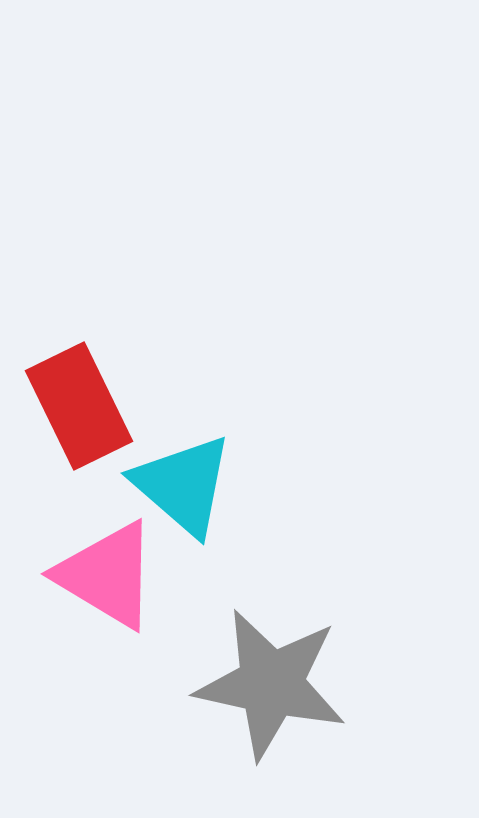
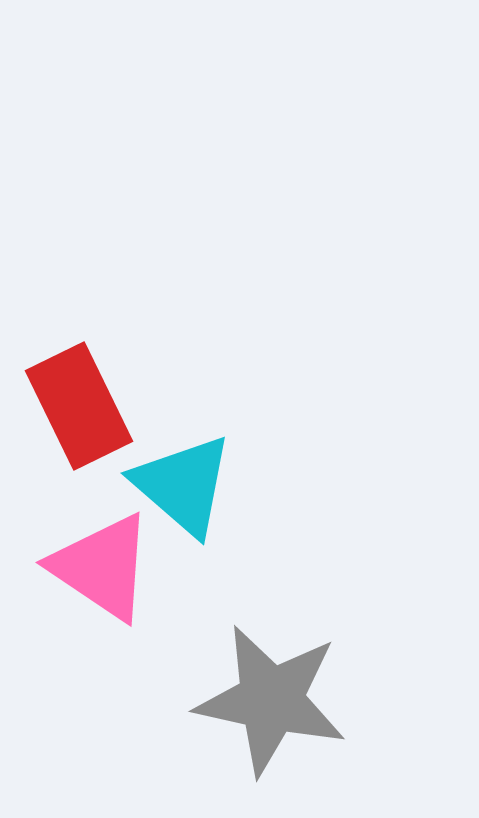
pink triangle: moved 5 px left, 8 px up; rotated 3 degrees clockwise
gray star: moved 16 px down
